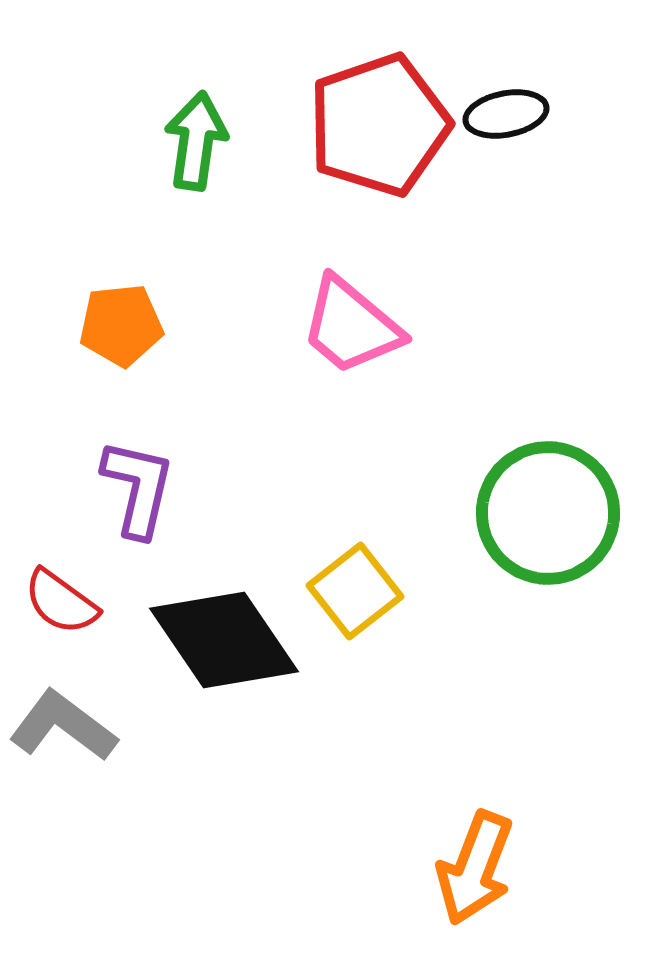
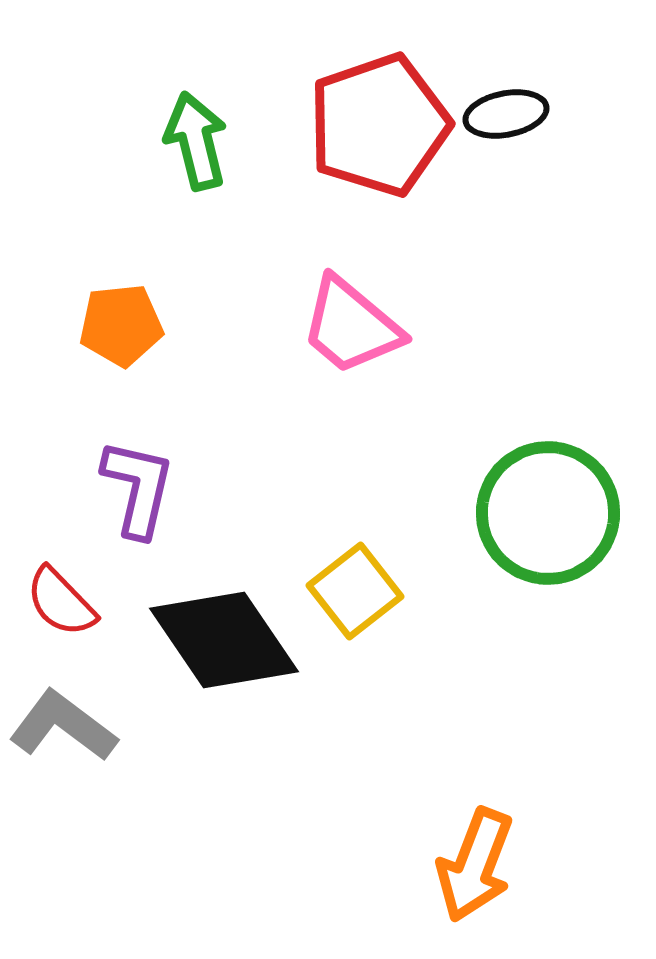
green arrow: rotated 22 degrees counterclockwise
red semicircle: rotated 10 degrees clockwise
orange arrow: moved 3 px up
